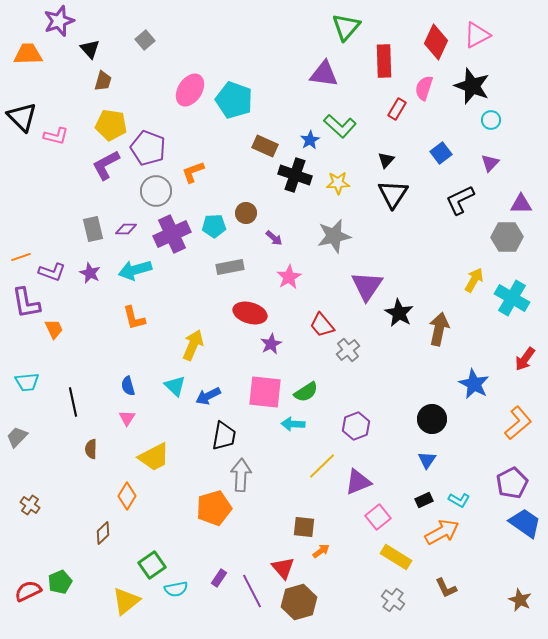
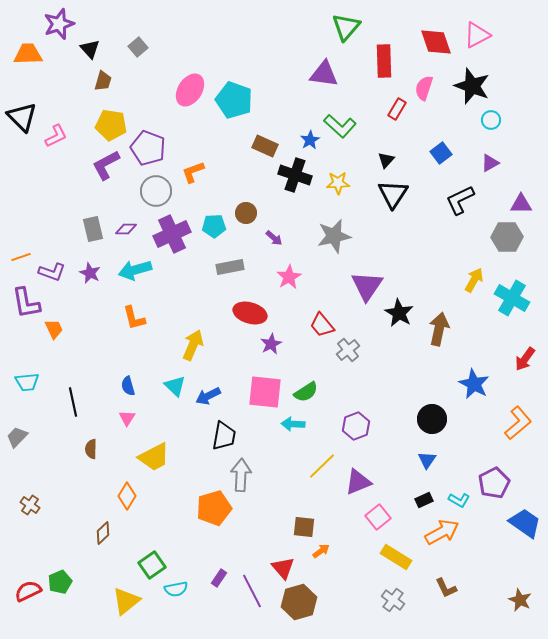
purple star at (59, 21): moved 3 px down
gray square at (145, 40): moved 7 px left, 7 px down
red diamond at (436, 42): rotated 44 degrees counterclockwise
pink L-shape at (56, 136): rotated 40 degrees counterclockwise
purple triangle at (490, 163): rotated 18 degrees clockwise
purple pentagon at (512, 483): moved 18 px left
